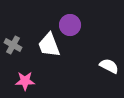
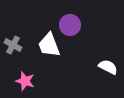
white semicircle: moved 1 px left, 1 px down
pink star: rotated 18 degrees clockwise
